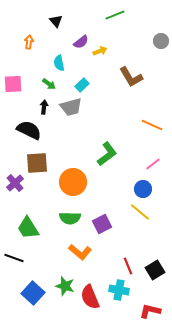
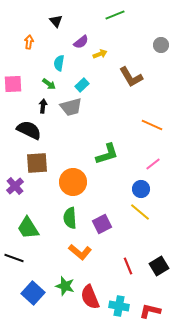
gray circle: moved 4 px down
yellow arrow: moved 3 px down
cyan semicircle: rotated 21 degrees clockwise
black arrow: moved 1 px left, 1 px up
green L-shape: rotated 20 degrees clockwise
purple cross: moved 3 px down
blue circle: moved 2 px left
green semicircle: rotated 85 degrees clockwise
black square: moved 4 px right, 4 px up
cyan cross: moved 16 px down
